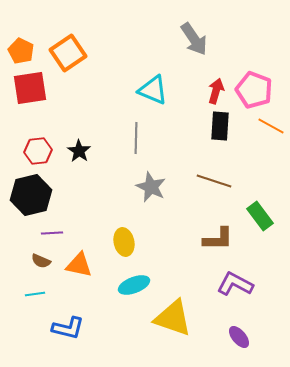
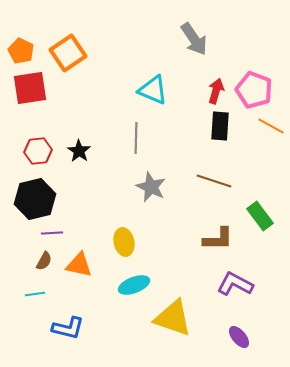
black hexagon: moved 4 px right, 4 px down
brown semicircle: moved 3 px right; rotated 84 degrees counterclockwise
